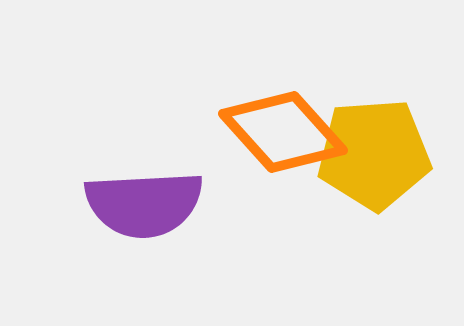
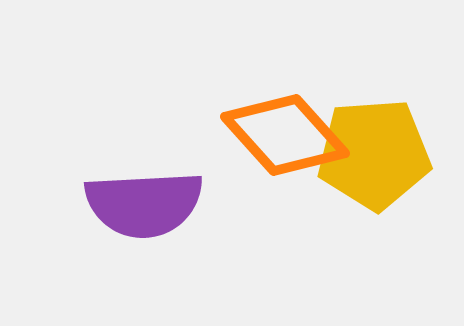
orange diamond: moved 2 px right, 3 px down
